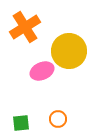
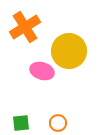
pink ellipse: rotated 40 degrees clockwise
orange circle: moved 4 px down
